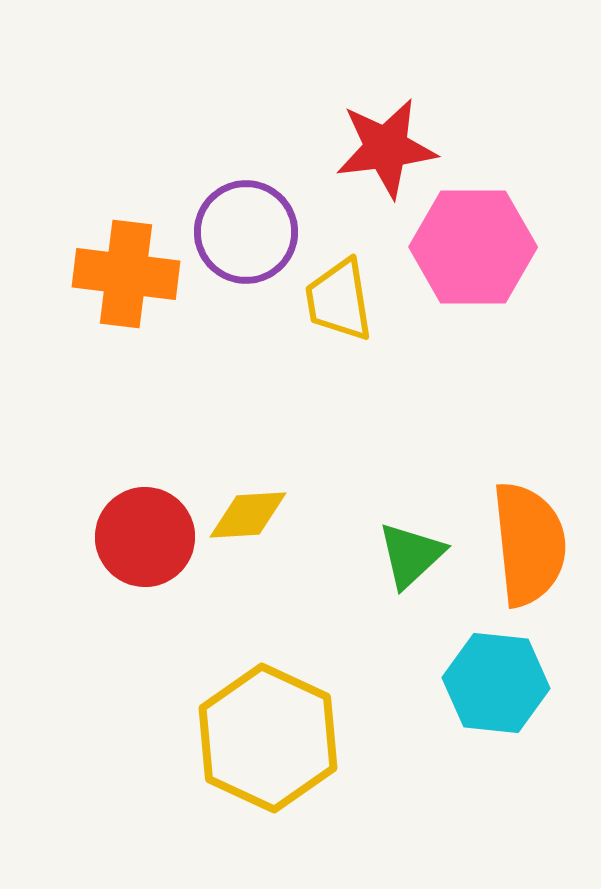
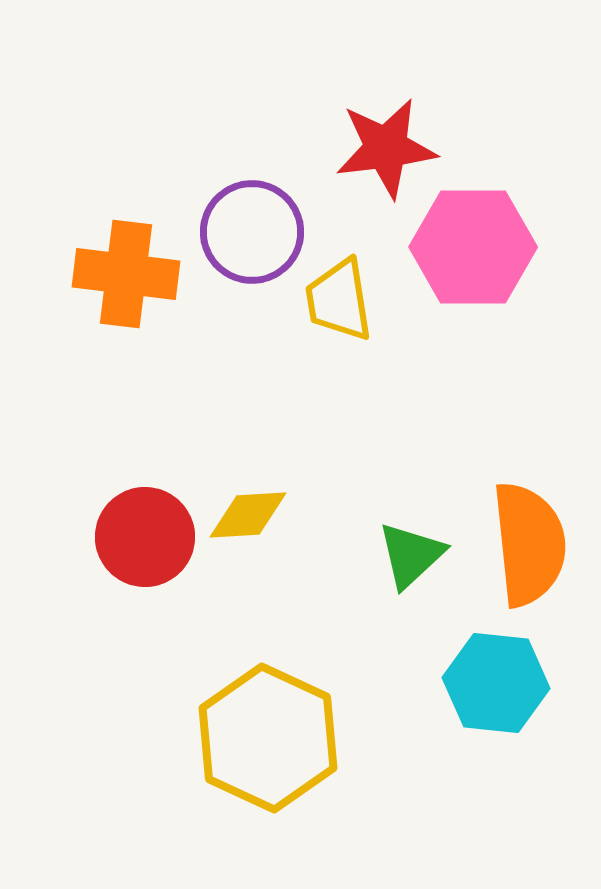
purple circle: moved 6 px right
